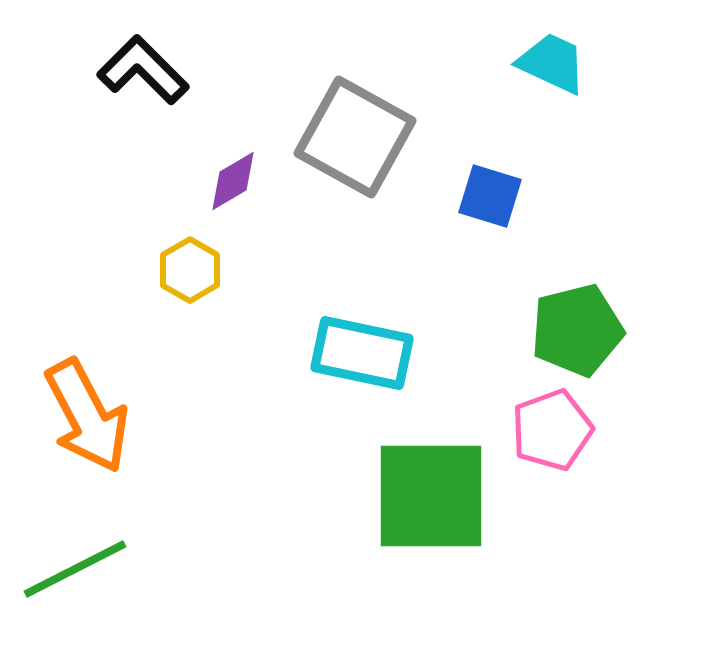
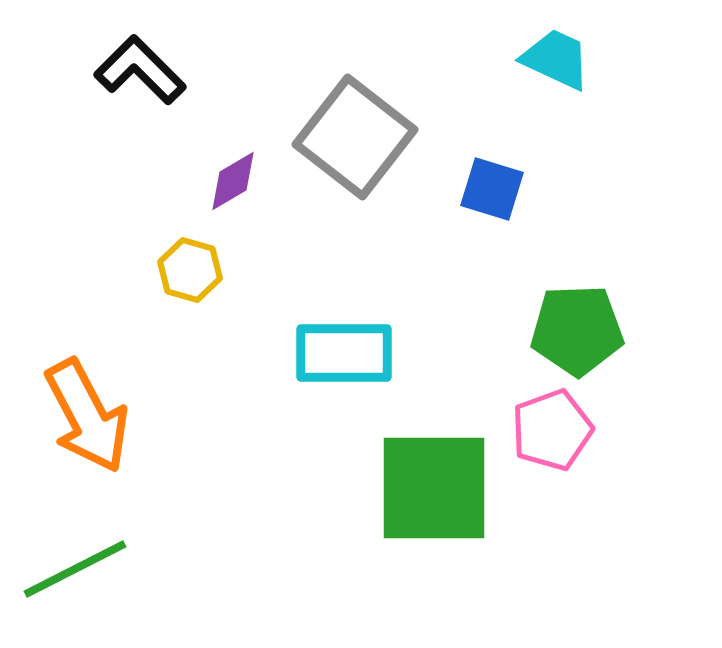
cyan trapezoid: moved 4 px right, 4 px up
black L-shape: moved 3 px left
gray square: rotated 9 degrees clockwise
blue square: moved 2 px right, 7 px up
yellow hexagon: rotated 14 degrees counterclockwise
green pentagon: rotated 12 degrees clockwise
cyan rectangle: moved 18 px left; rotated 12 degrees counterclockwise
green square: moved 3 px right, 8 px up
